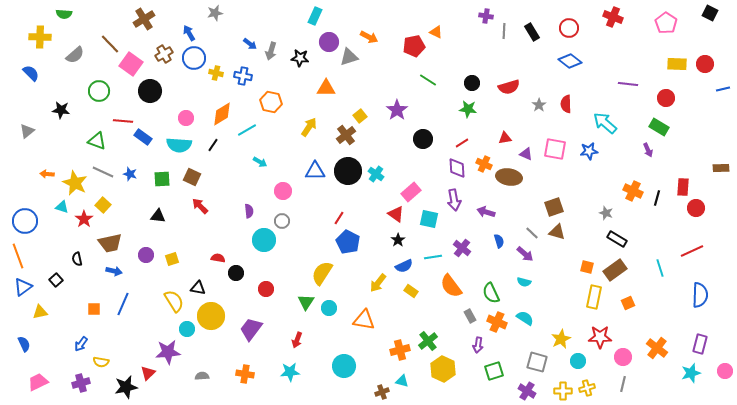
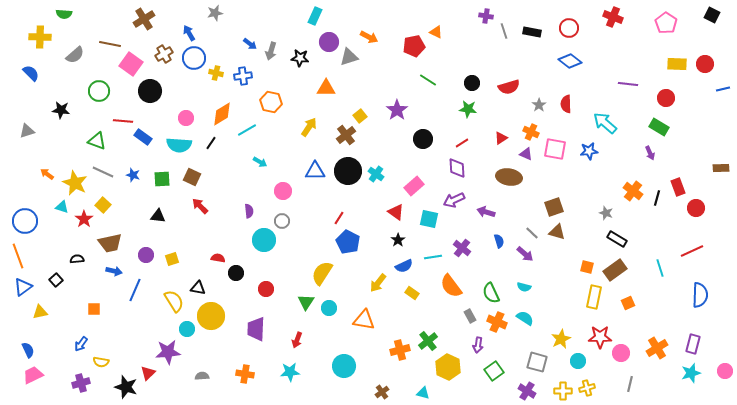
black square at (710, 13): moved 2 px right, 2 px down
gray line at (504, 31): rotated 21 degrees counterclockwise
black rectangle at (532, 32): rotated 48 degrees counterclockwise
brown line at (110, 44): rotated 35 degrees counterclockwise
blue cross at (243, 76): rotated 18 degrees counterclockwise
gray triangle at (27, 131): rotated 21 degrees clockwise
red triangle at (505, 138): moved 4 px left; rotated 24 degrees counterclockwise
black line at (213, 145): moved 2 px left, 2 px up
purple arrow at (648, 150): moved 2 px right, 3 px down
orange cross at (484, 164): moved 47 px right, 32 px up
orange arrow at (47, 174): rotated 32 degrees clockwise
blue star at (130, 174): moved 3 px right, 1 px down
red rectangle at (683, 187): moved 5 px left; rotated 24 degrees counterclockwise
orange cross at (633, 191): rotated 12 degrees clockwise
pink rectangle at (411, 192): moved 3 px right, 6 px up
purple arrow at (454, 200): rotated 75 degrees clockwise
red triangle at (396, 214): moved 2 px up
black semicircle at (77, 259): rotated 96 degrees clockwise
cyan semicircle at (524, 282): moved 5 px down
yellow rectangle at (411, 291): moved 1 px right, 2 px down
blue line at (123, 304): moved 12 px right, 14 px up
purple trapezoid at (251, 329): moved 5 px right; rotated 35 degrees counterclockwise
blue semicircle at (24, 344): moved 4 px right, 6 px down
purple rectangle at (700, 344): moved 7 px left
orange cross at (657, 348): rotated 20 degrees clockwise
pink circle at (623, 357): moved 2 px left, 4 px up
yellow hexagon at (443, 369): moved 5 px right, 2 px up
green square at (494, 371): rotated 18 degrees counterclockwise
cyan triangle at (402, 381): moved 21 px right, 12 px down
pink trapezoid at (38, 382): moved 5 px left, 7 px up
gray line at (623, 384): moved 7 px right
black star at (126, 387): rotated 30 degrees clockwise
brown cross at (382, 392): rotated 16 degrees counterclockwise
